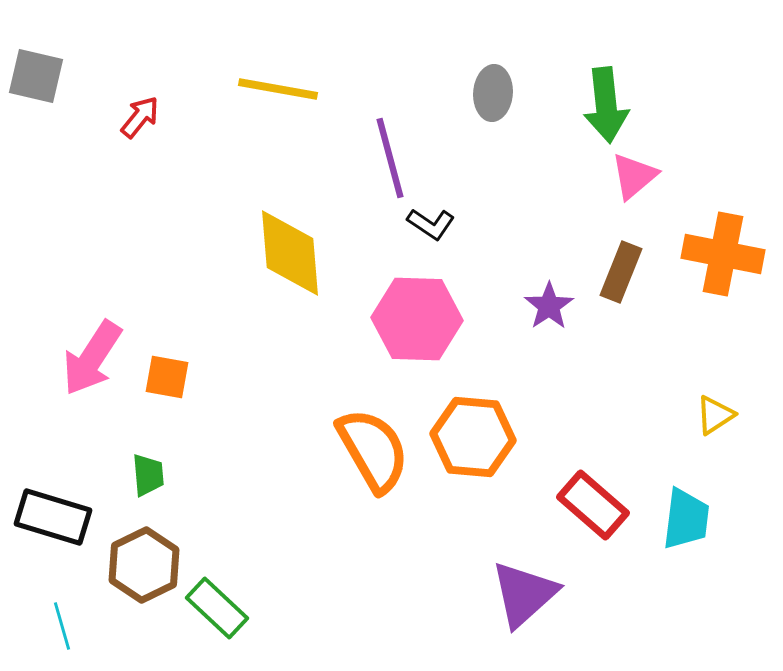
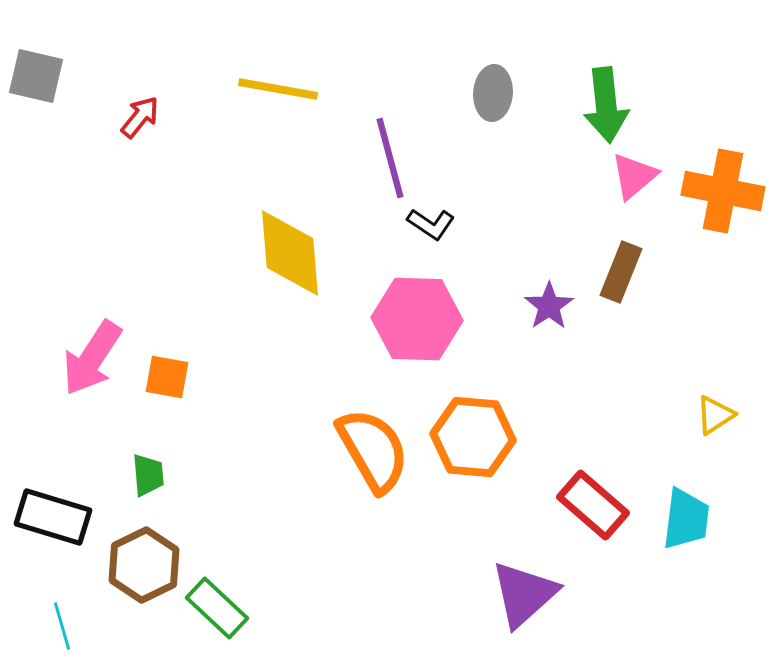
orange cross: moved 63 px up
